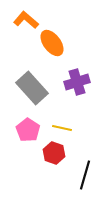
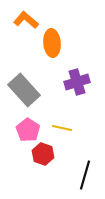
orange ellipse: rotated 32 degrees clockwise
gray rectangle: moved 8 px left, 2 px down
red hexagon: moved 11 px left, 1 px down
